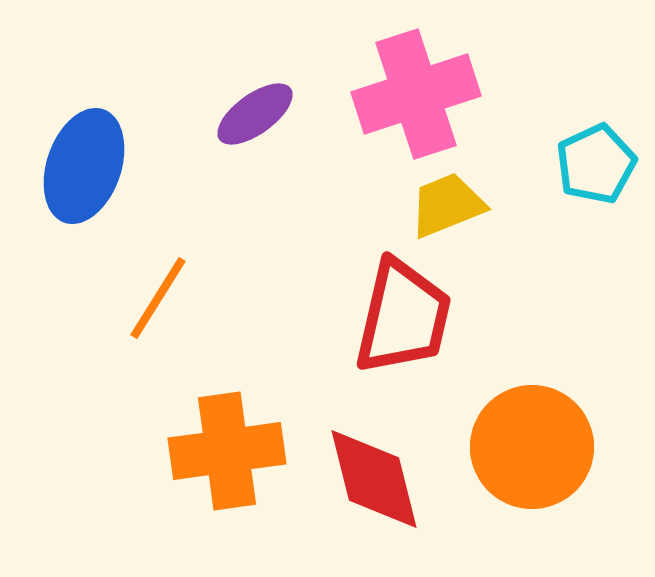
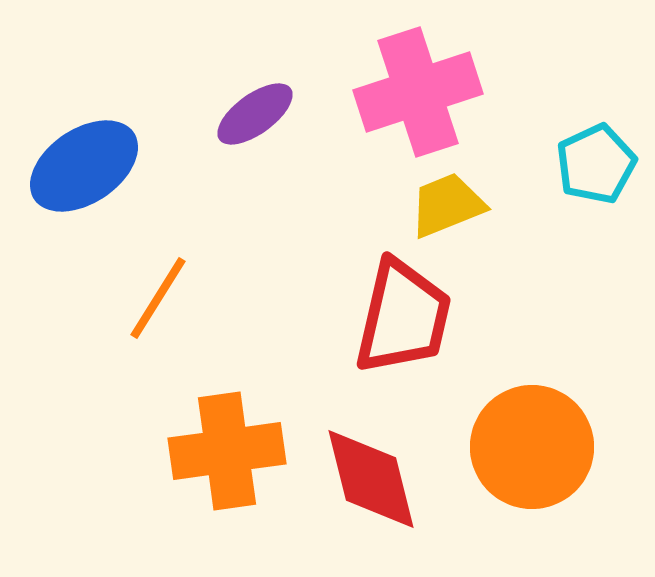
pink cross: moved 2 px right, 2 px up
blue ellipse: rotated 37 degrees clockwise
red diamond: moved 3 px left
